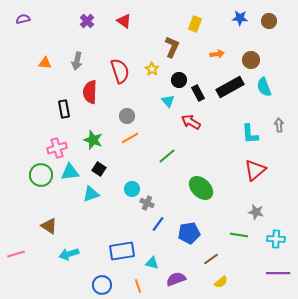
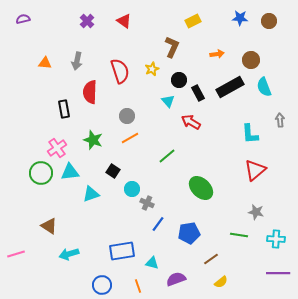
yellow rectangle at (195, 24): moved 2 px left, 3 px up; rotated 42 degrees clockwise
yellow star at (152, 69): rotated 16 degrees clockwise
gray arrow at (279, 125): moved 1 px right, 5 px up
pink cross at (57, 148): rotated 18 degrees counterclockwise
black square at (99, 169): moved 14 px right, 2 px down
green circle at (41, 175): moved 2 px up
